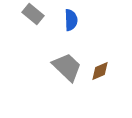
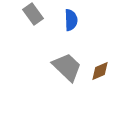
gray rectangle: rotated 15 degrees clockwise
